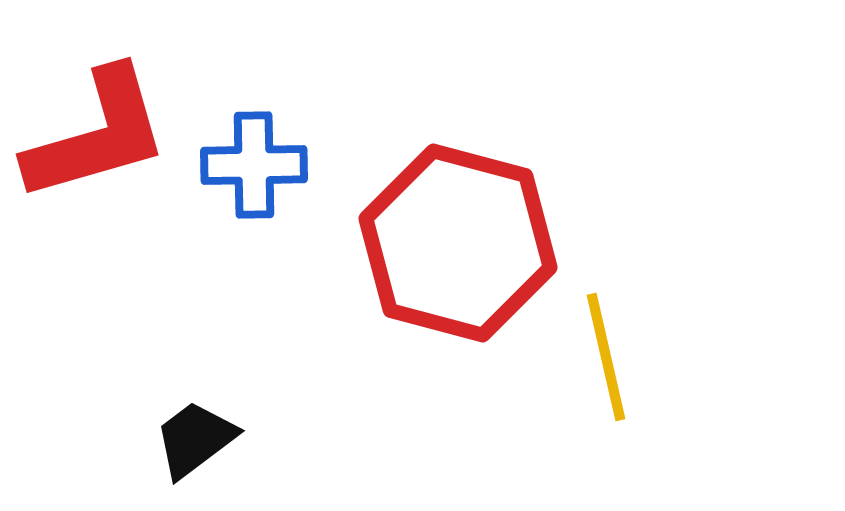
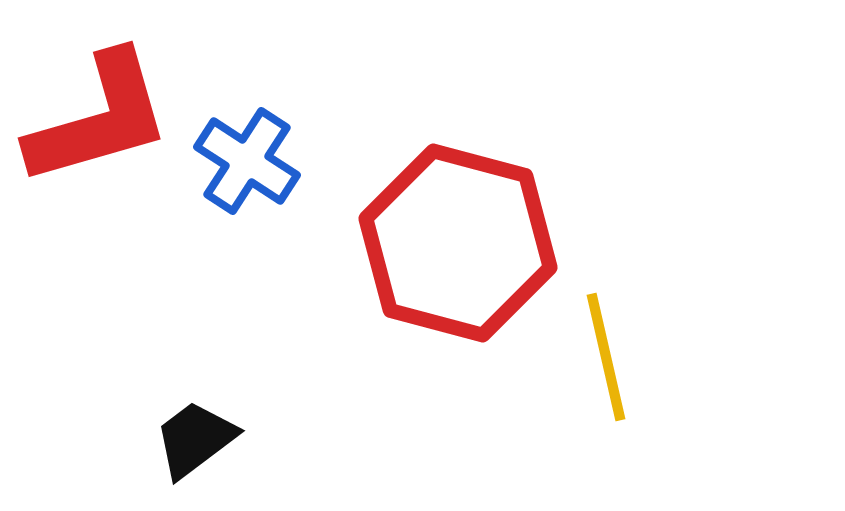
red L-shape: moved 2 px right, 16 px up
blue cross: moved 7 px left, 4 px up; rotated 34 degrees clockwise
